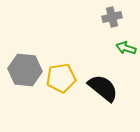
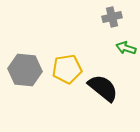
yellow pentagon: moved 6 px right, 9 px up
